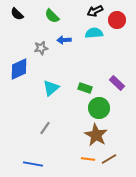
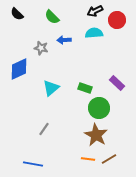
green semicircle: moved 1 px down
gray star: rotated 24 degrees clockwise
gray line: moved 1 px left, 1 px down
